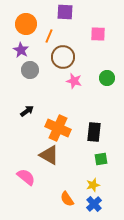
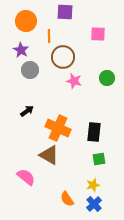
orange circle: moved 3 px up
orange line: rotated 24 degrees counterclockwise
green square: moved 2 px left
